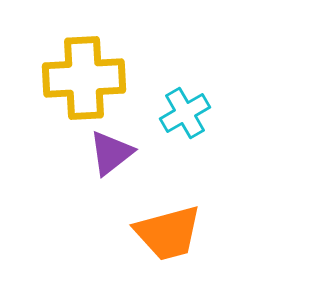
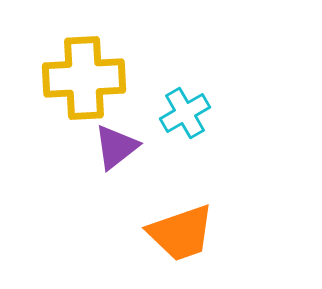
purple triangle: moved 5 px right, 6 px up
orange trapezoid: moved 13 px right; rotated 4 degrees counterclockwise
